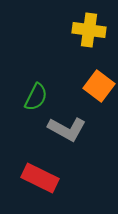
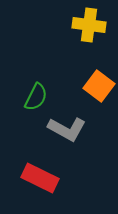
yellow cross: moved 5 px up
